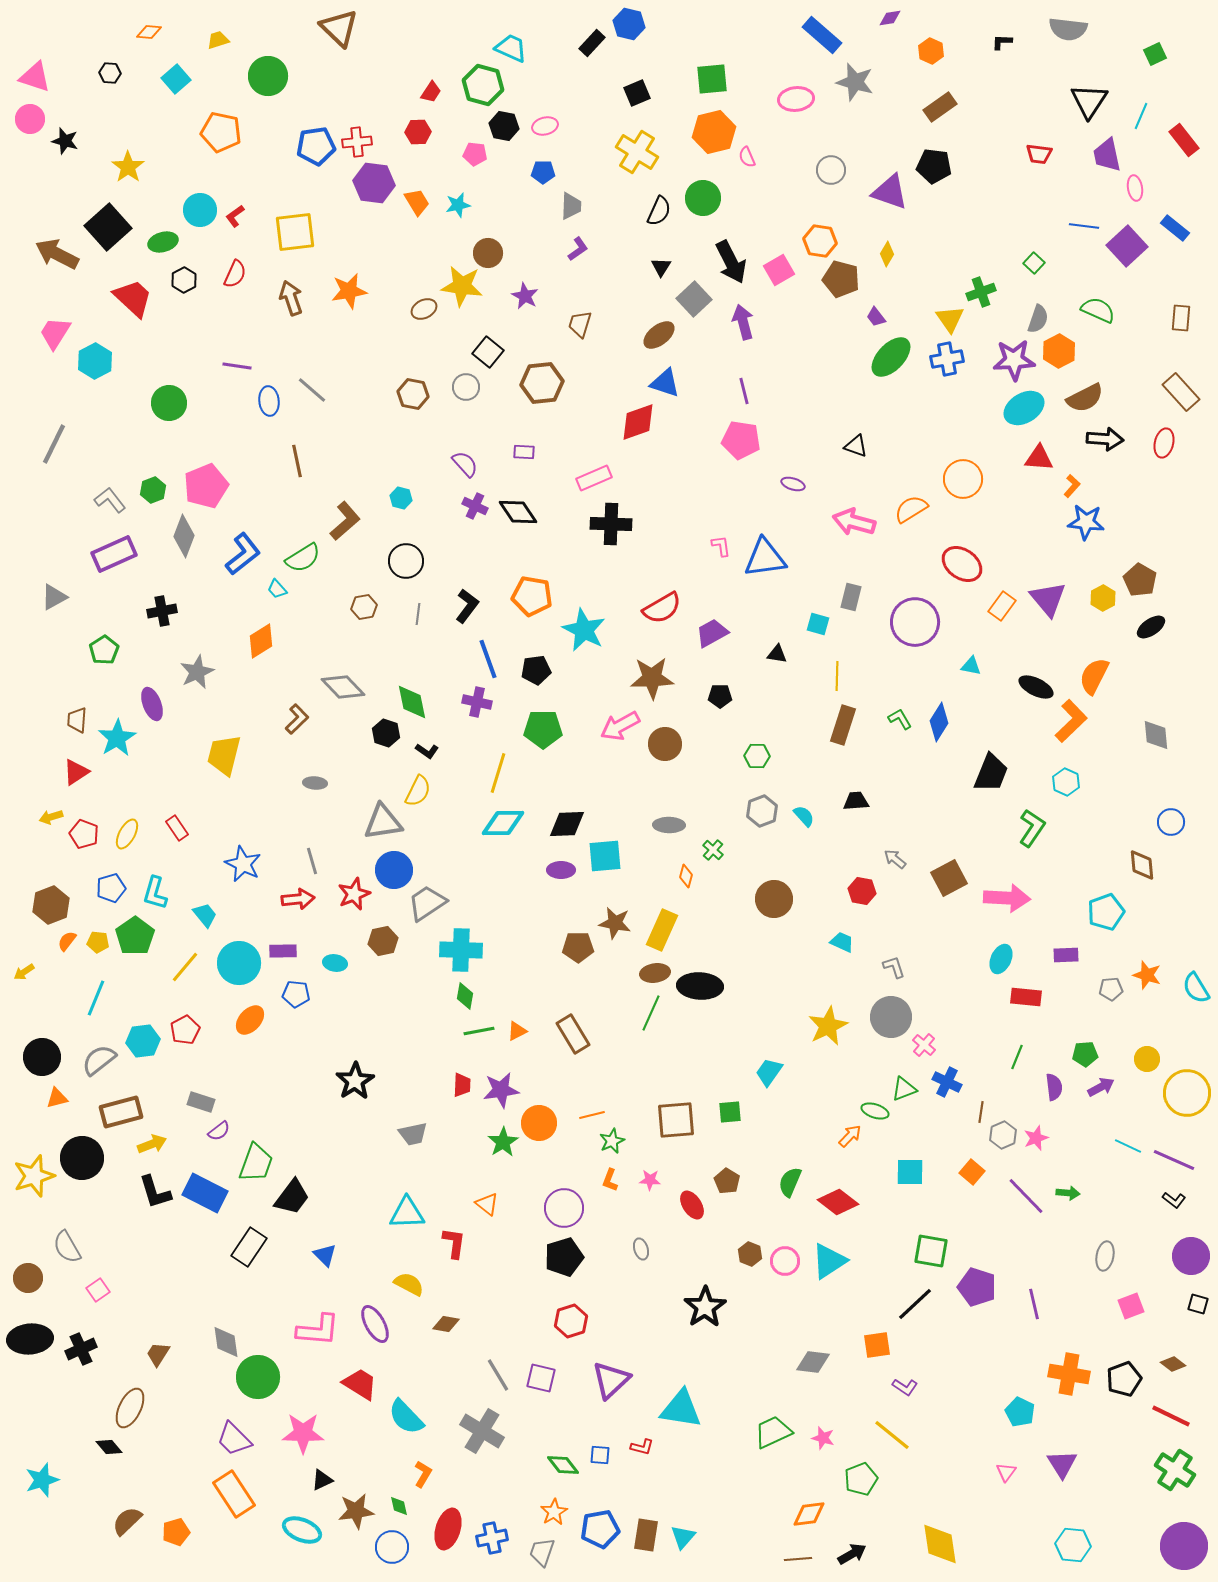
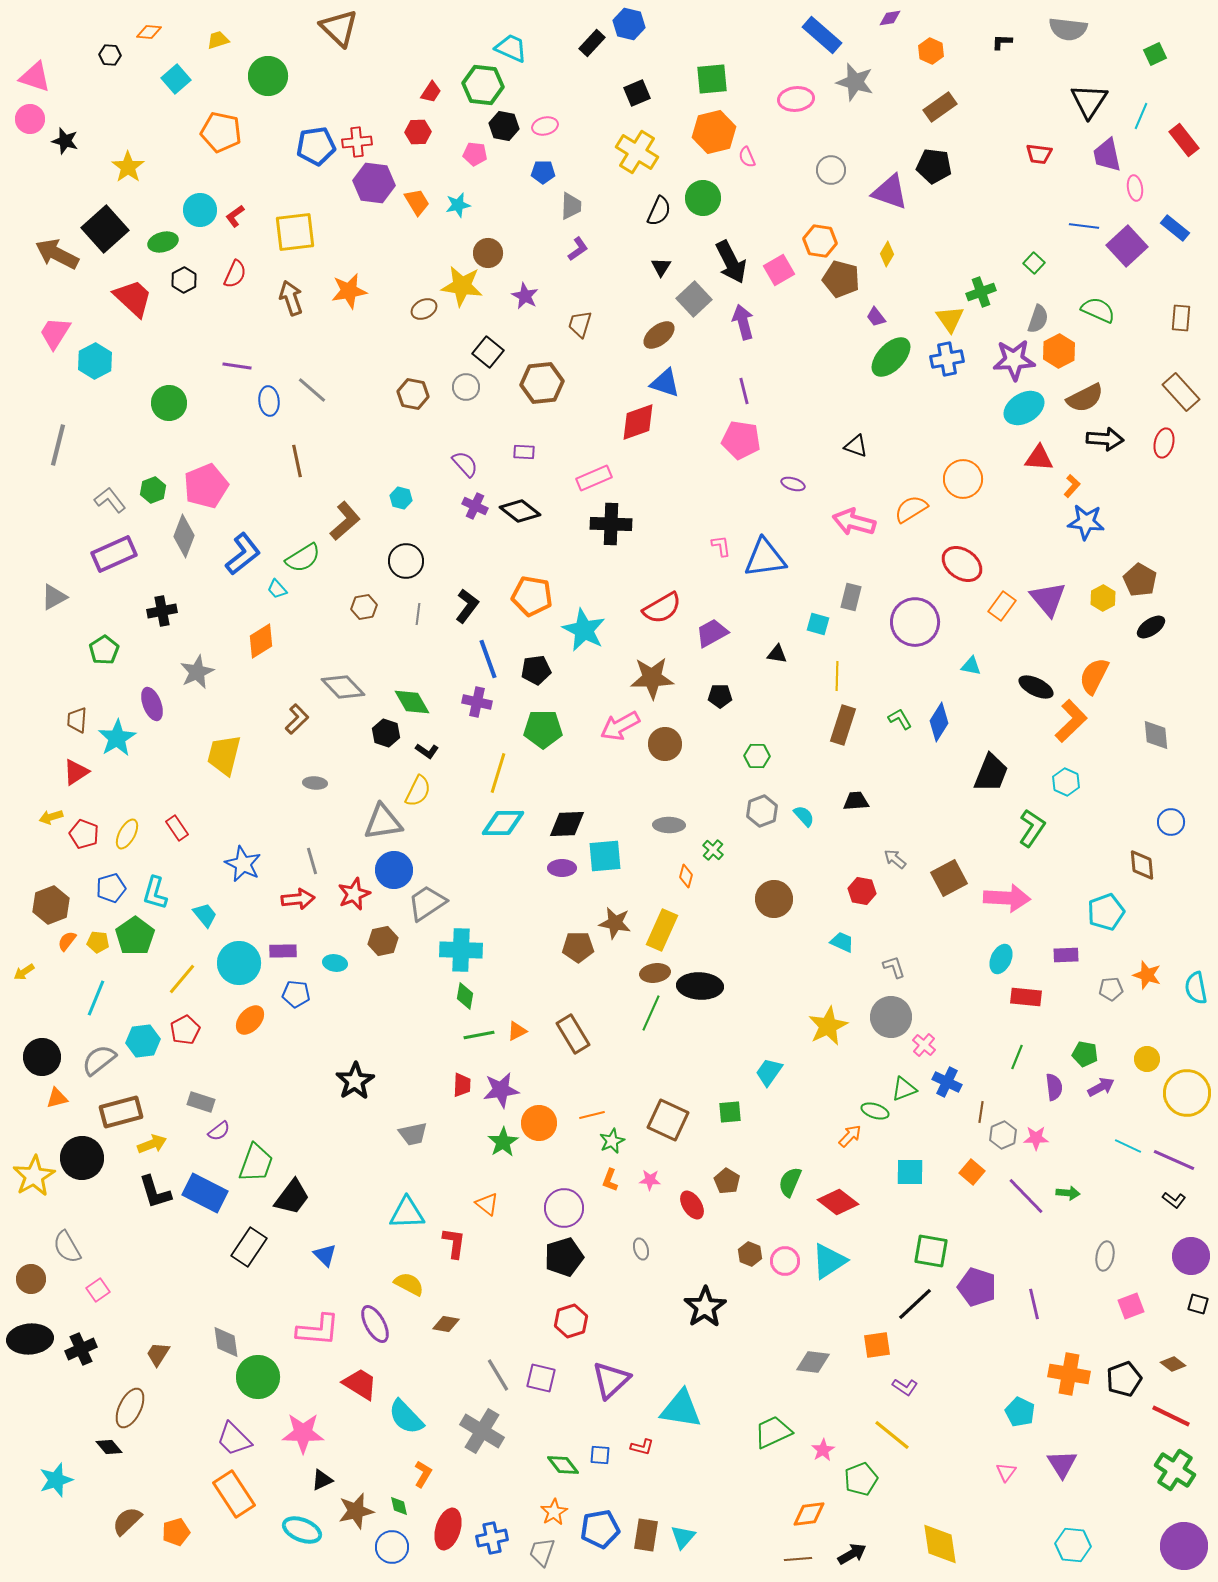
black hexagon at (110, 73): moved 18 px up
green hexagon at (483, 85): rotated 9 degrees counterclockwise
black square at (108, 227): moved 3 px left, 2 px down
gray line at (54, 444): moved 4 px right, 1 px down; rotated 12 degrees counterclockwise
black diamond at (518, 512): moved 2 px right, 1 px up; rotated 18 degrees counterclockwise
green diamond at (412, 702): rotated 18 degrees counterclockwise
purple ellipse at (561, 870): moved 1 px right, 2 px up
yellow line at (185, 967): moved 3 px left, 12 px down
cyan semicircle at (1196, 988): rotated 20 degrees clockwise
green line at (479, 1031): moved 4 px down
green pentagon at (1085, 1054): rotated 15 degrees clockwise
brown square at (676, 1120): moved 8 px left; rotated 30 degrees clockwise
pink star at (1036, 1138): rotated 20 degrees clockwise
yellow star at (34, 1176): rotated 12 degrees counterclockwise
brown circle at (28, 1278): moved 3 px right, 1 px down
pink star at (823, 1438): moved 12 px down; rotated 25 degrees clockwise
cyan star at (42, 1480): moved 14 px right
brown star at (356, 1511): rotated 6 degrees counterclockwise
